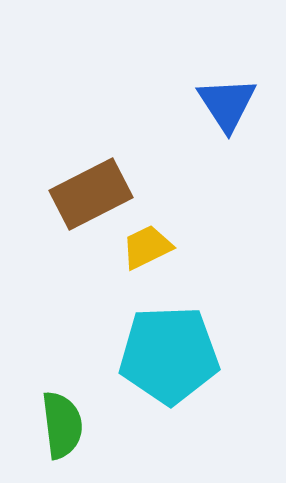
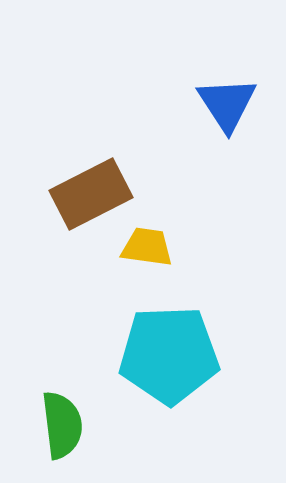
yellow trapezoid: rotated 34 degrees clockwise
